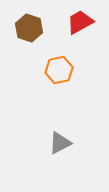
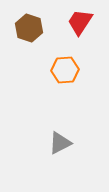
red trapezoid: rotated 28 degrees counterclockwise
orange hexagon: moved 6 px right; rotated 8 degrees clockwise
